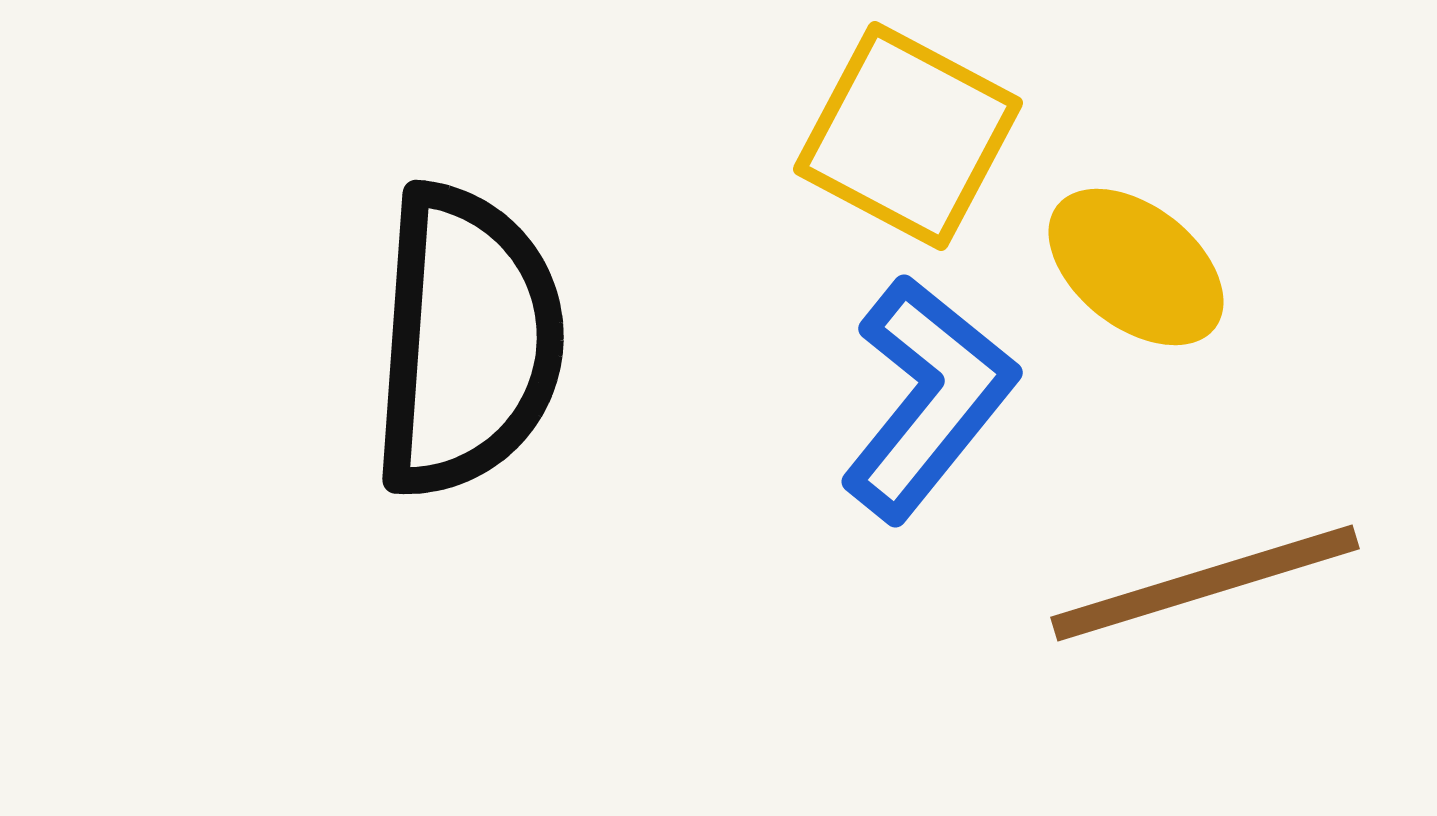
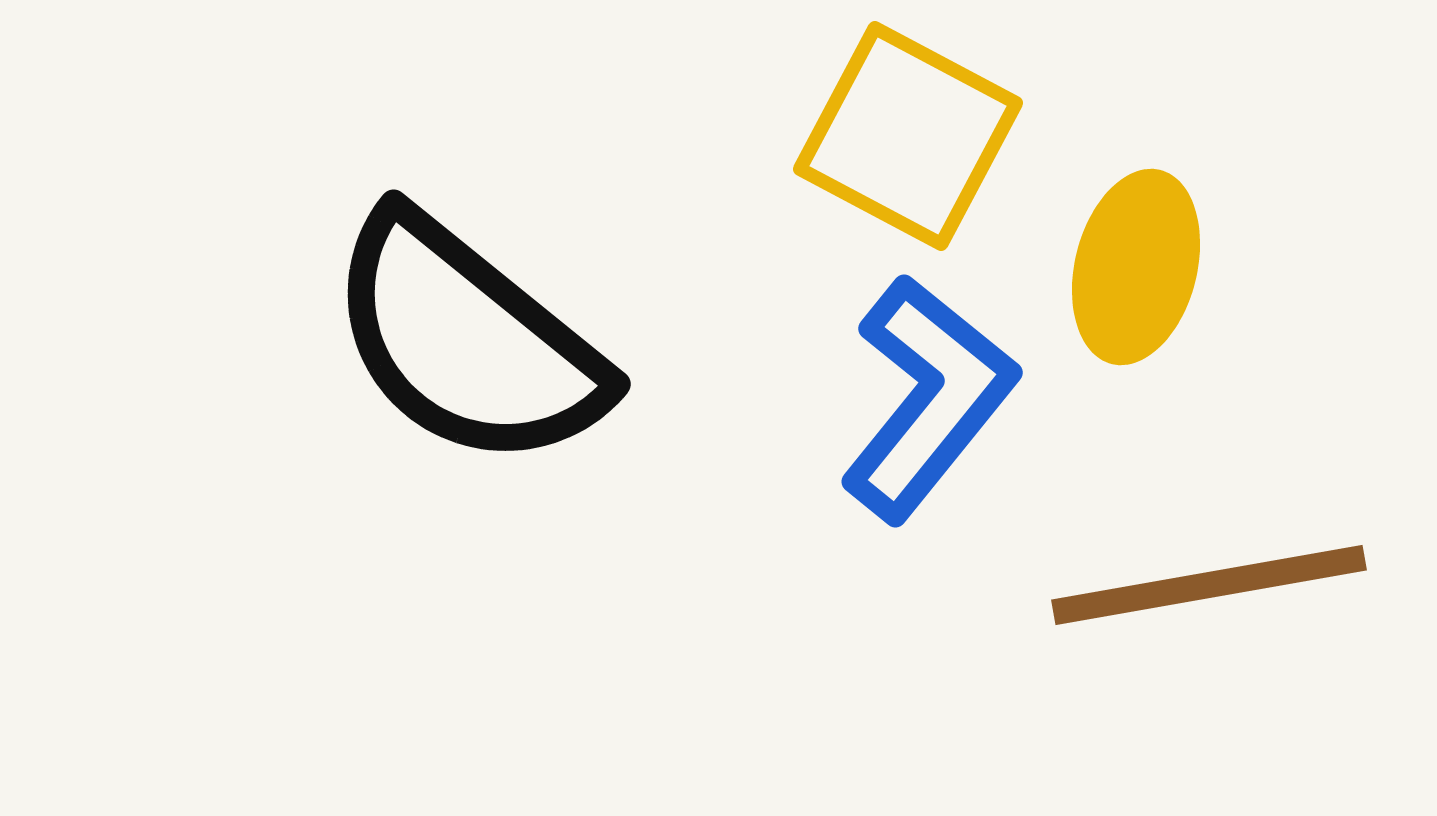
yellow ellipse: rotated 66 degrees clockwise
black semicircle: rotated 125 degrees clockwise
brown line: moved 4 px right, 2 px down; rotated 7 degrees clockwise
